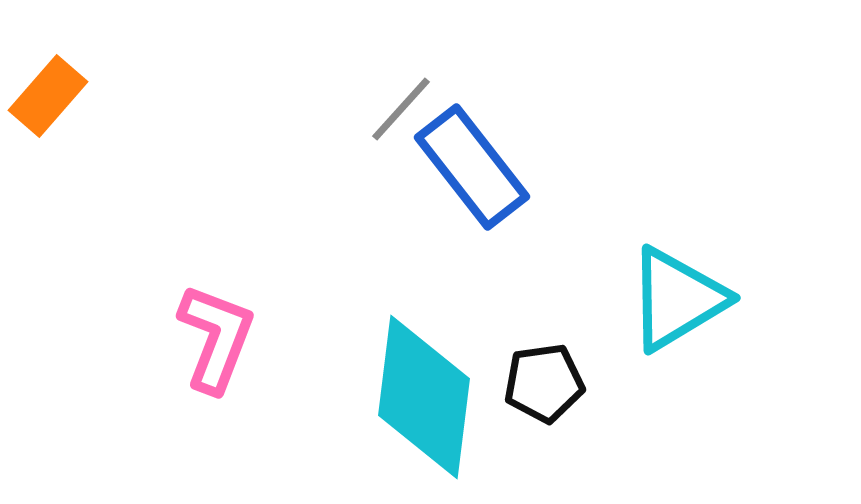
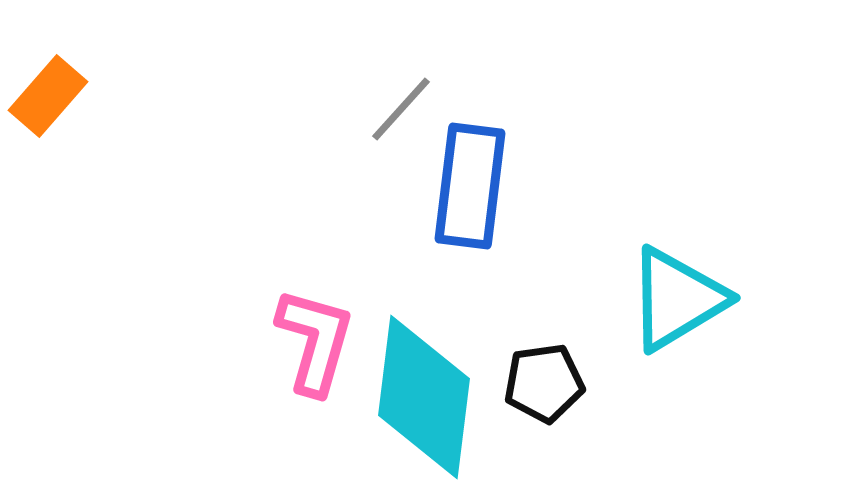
blue rectangle: moved 2 px left, 19 px down; rotated 45 degrees clockwise
pink L-shape: moved 99 px right, 3 px down; rotated 5 degrees counterclockwise
